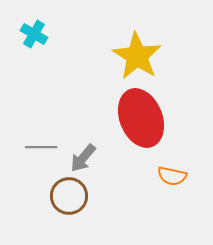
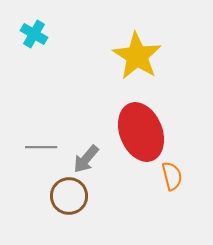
red ellipse: moved 14 px down
gray arrow: moved 3 px right, 1 px down
orange semicircle: rotated 116 degrees counterclockwise
